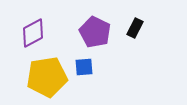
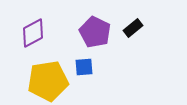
black rectangle: moved 2 px left; rotated 24 degrees clockwise
yellow pentagon: moved 1 px right, 4 px down
